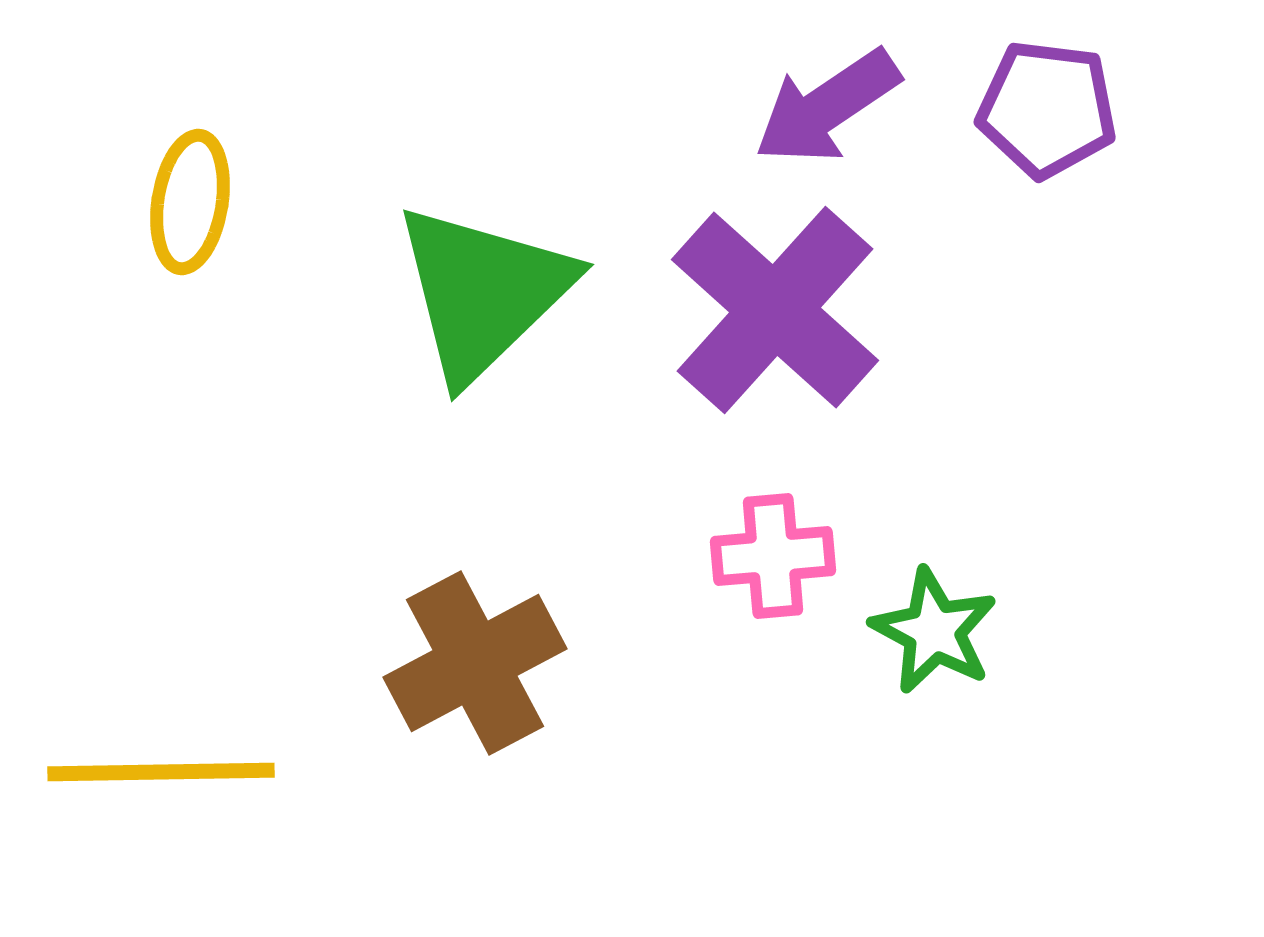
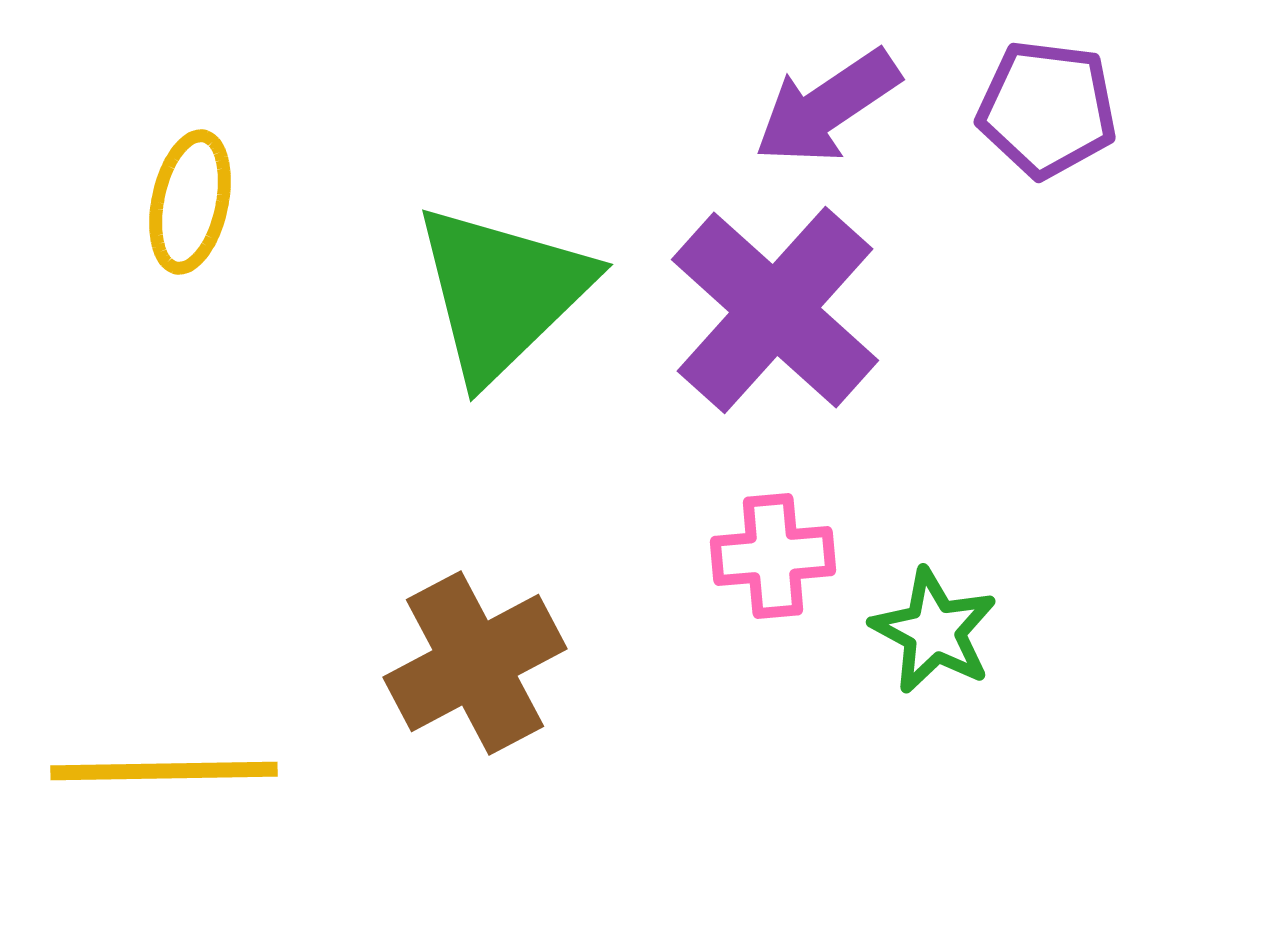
yellow ellipse: rotated 3 degrees clockwise
green triangle: moved 19 px right
yellow line: moved 3 px right, 1 px up
